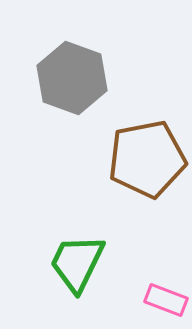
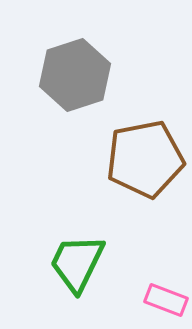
gray hexagon: moved 3 px right, 3 px up; rotated 22 degrees clockwise
brown pentagon: moved 2 px left
